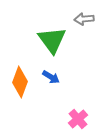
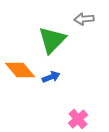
green triangle: rotated 20 degrees clockwise
blue arrow: rotated 54 degrees counterclockwise
orange diamond: moved 12 px up; rotated 60 degrees counterclockwise
